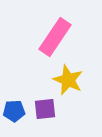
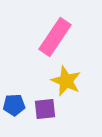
yellow star: moved 2 px left, 1 px down
blue pentagon: moved 6 px up
